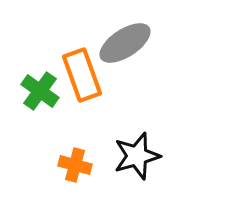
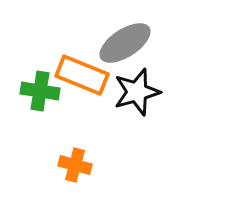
orange rectangle: rotated 48 degrees counterclockwise
green cross: rotated 27 degrees counterclockwise
black star: moved 64 px up
